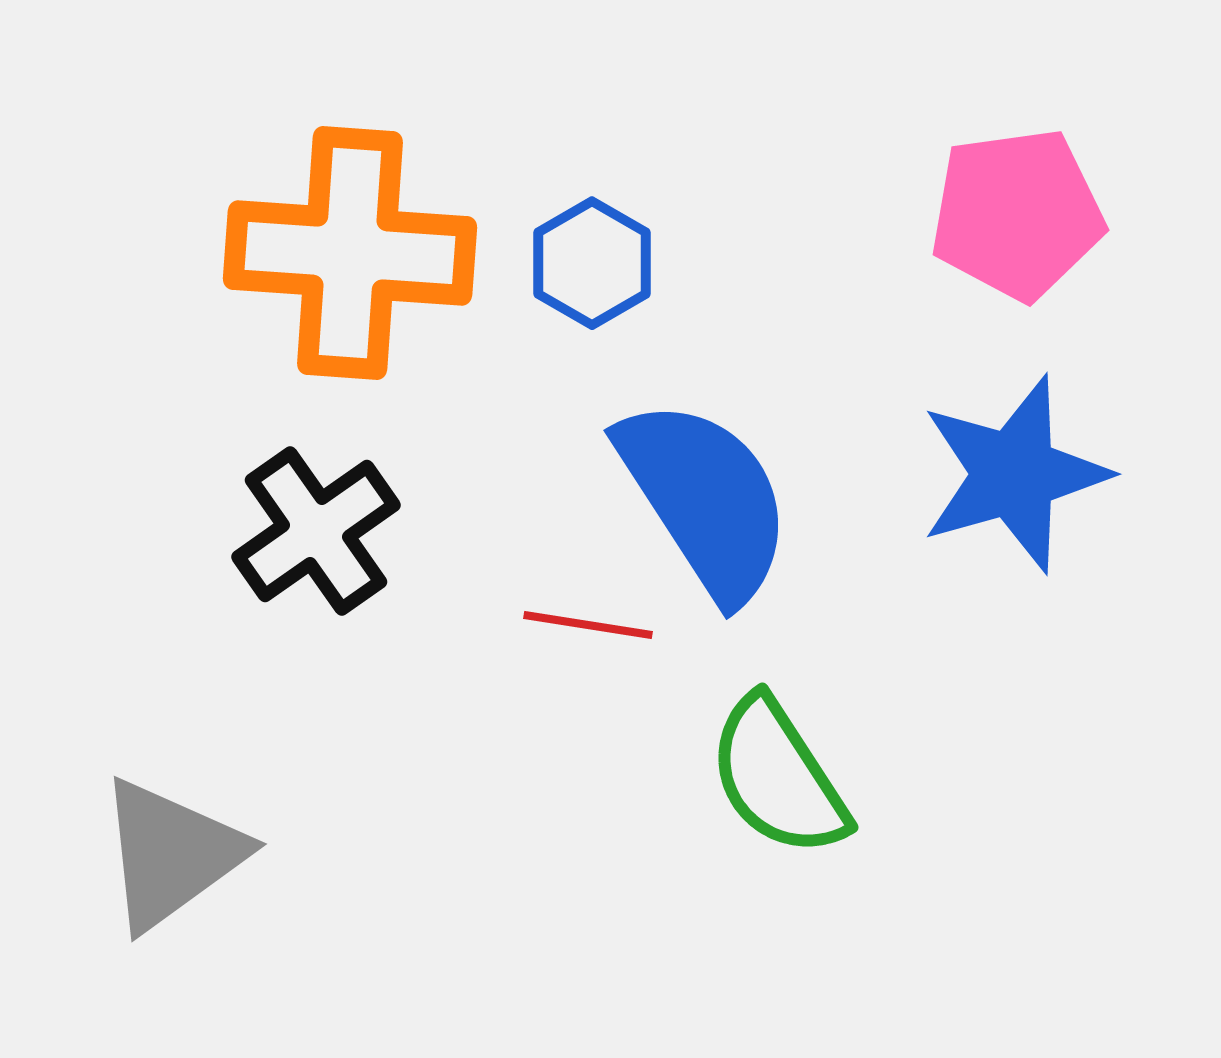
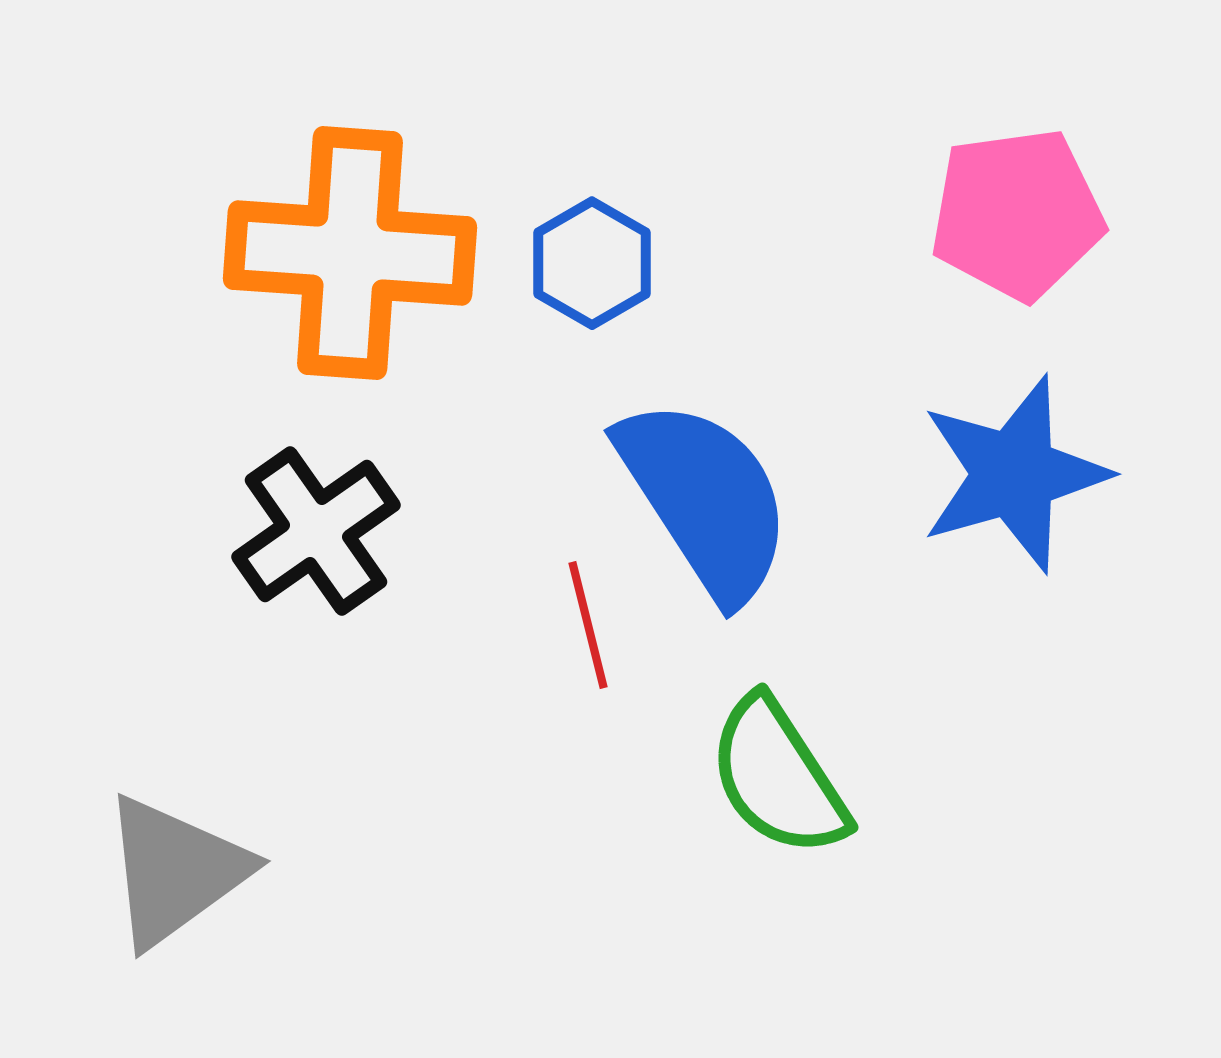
red line: rotated 67 degrees clockwise
gray triangle: moved 4 px right, 17 px down
